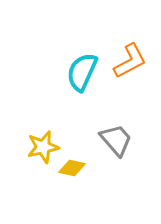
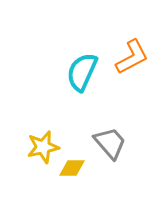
orange L-shape: moved 2 px right, 4 px up
gray trapezoid: moved 6 px left, 3 px down
yellow diamond: rotated 12 degrees counterclockwise
